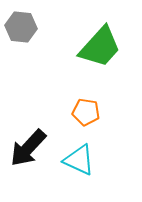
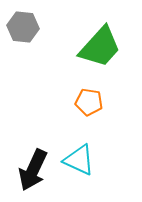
gray hexagon: moved 2 px right
orange pentagon: moved 3 px right, 10 px up
black arrow: moved 5 px right, 22 px down; rotated 18 degrees counterclockwise
